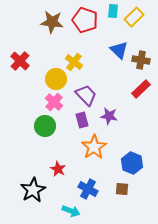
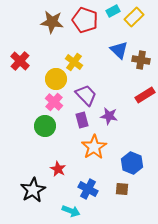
cyan rectangle: rotated 56 degrees clockwise
red rectangle: moved 4 px right, 6 px down; rotated 12 degrees clockwise
